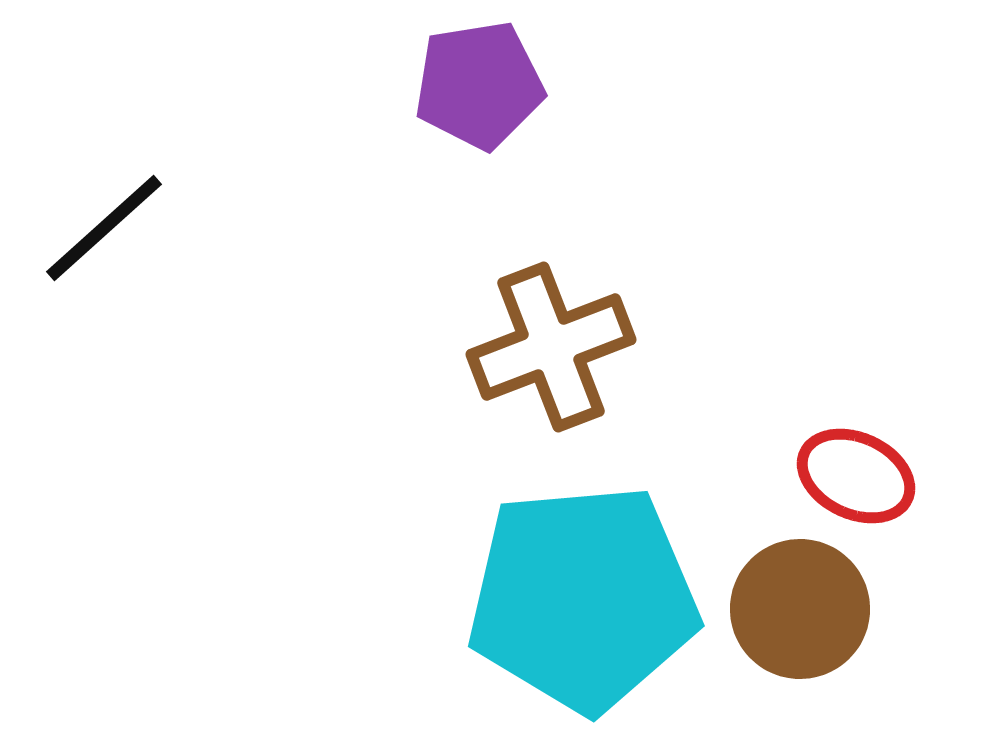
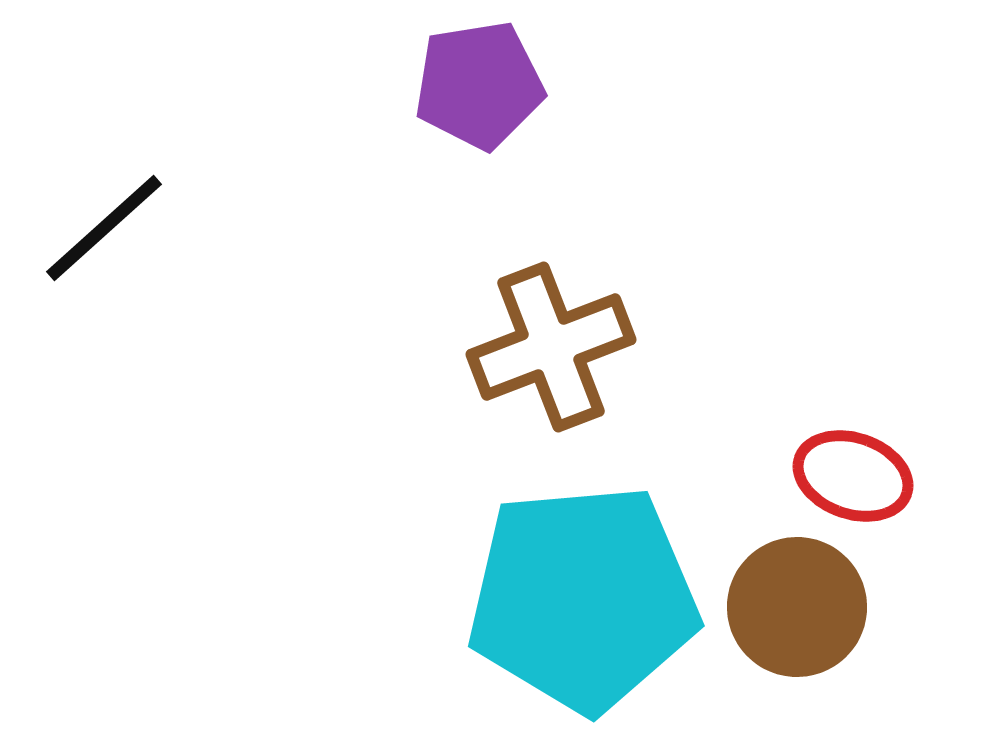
red ellipse: moved 3 px left; rotated 6 degrees counterclockwise
brown circle: moved 3 px left, 2 px up
